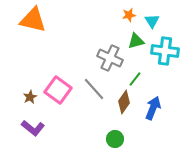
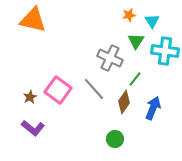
green triangle: rotated 42 degrees counterclockwise
